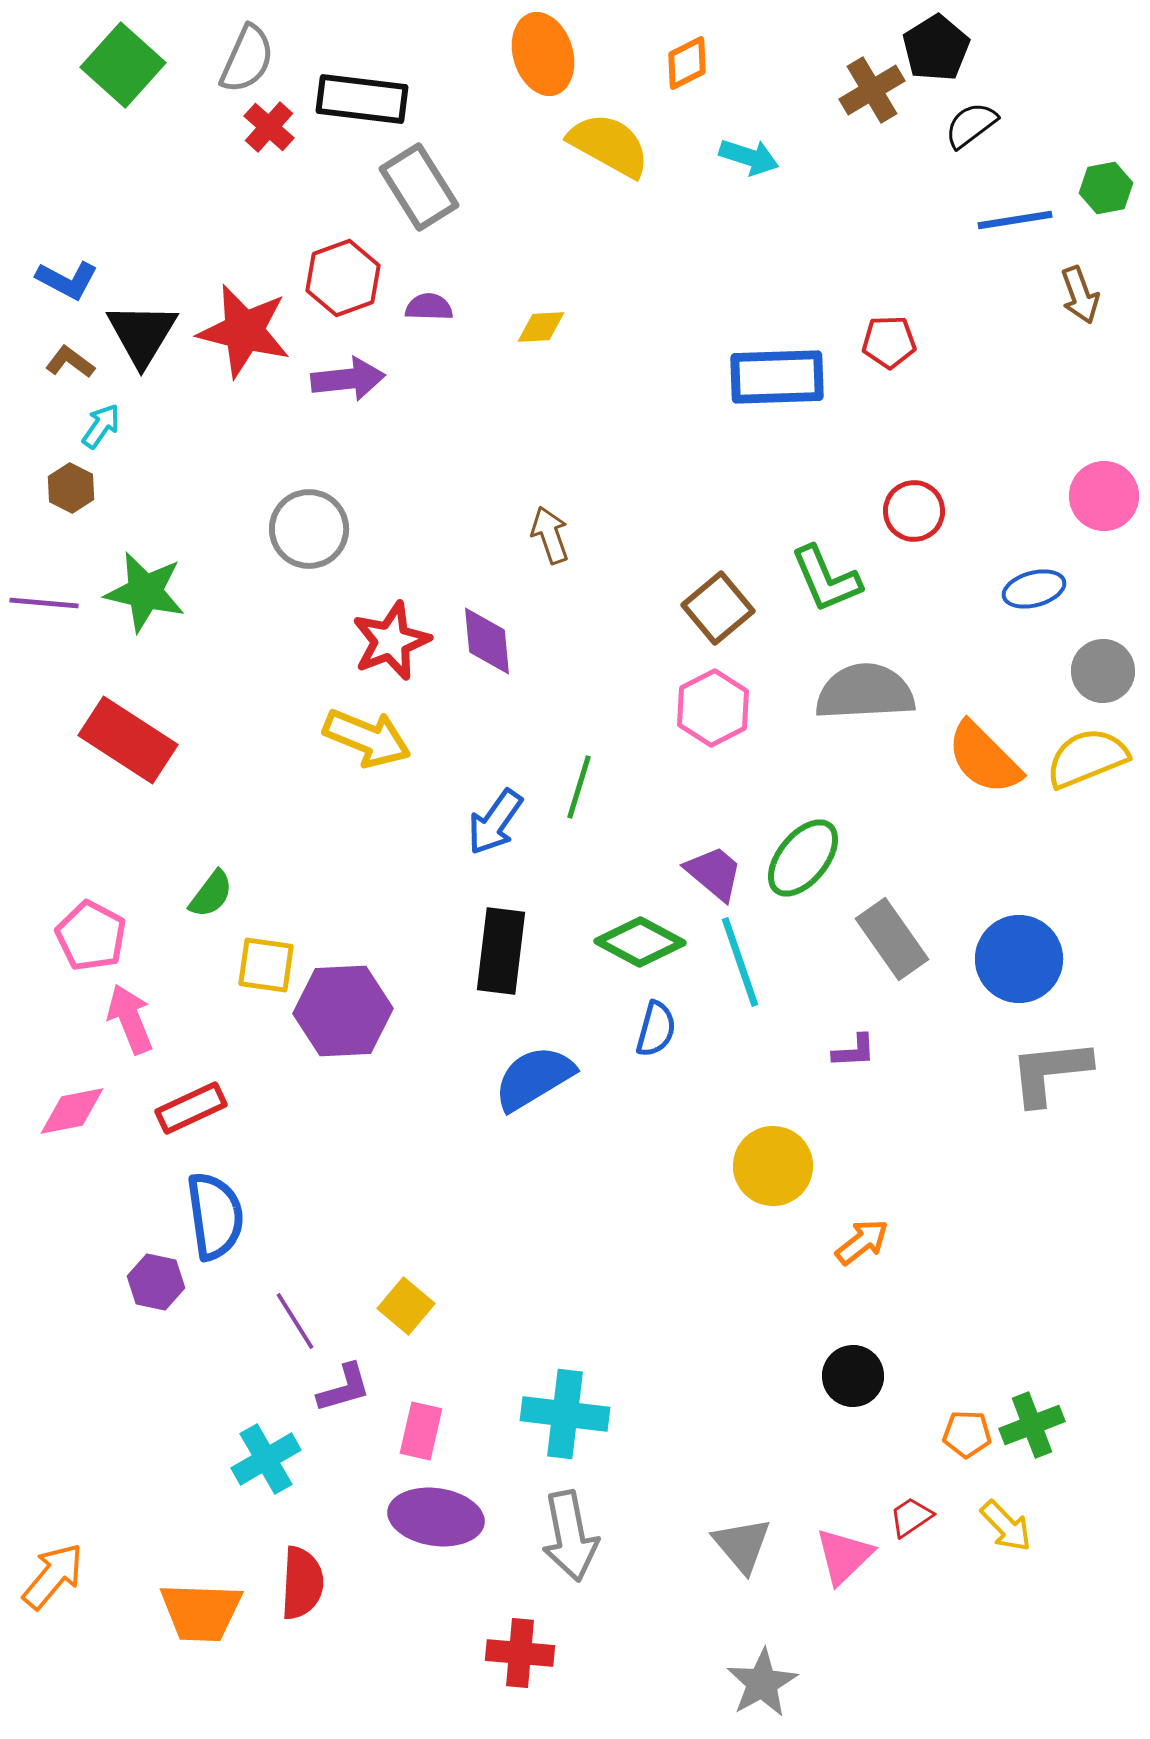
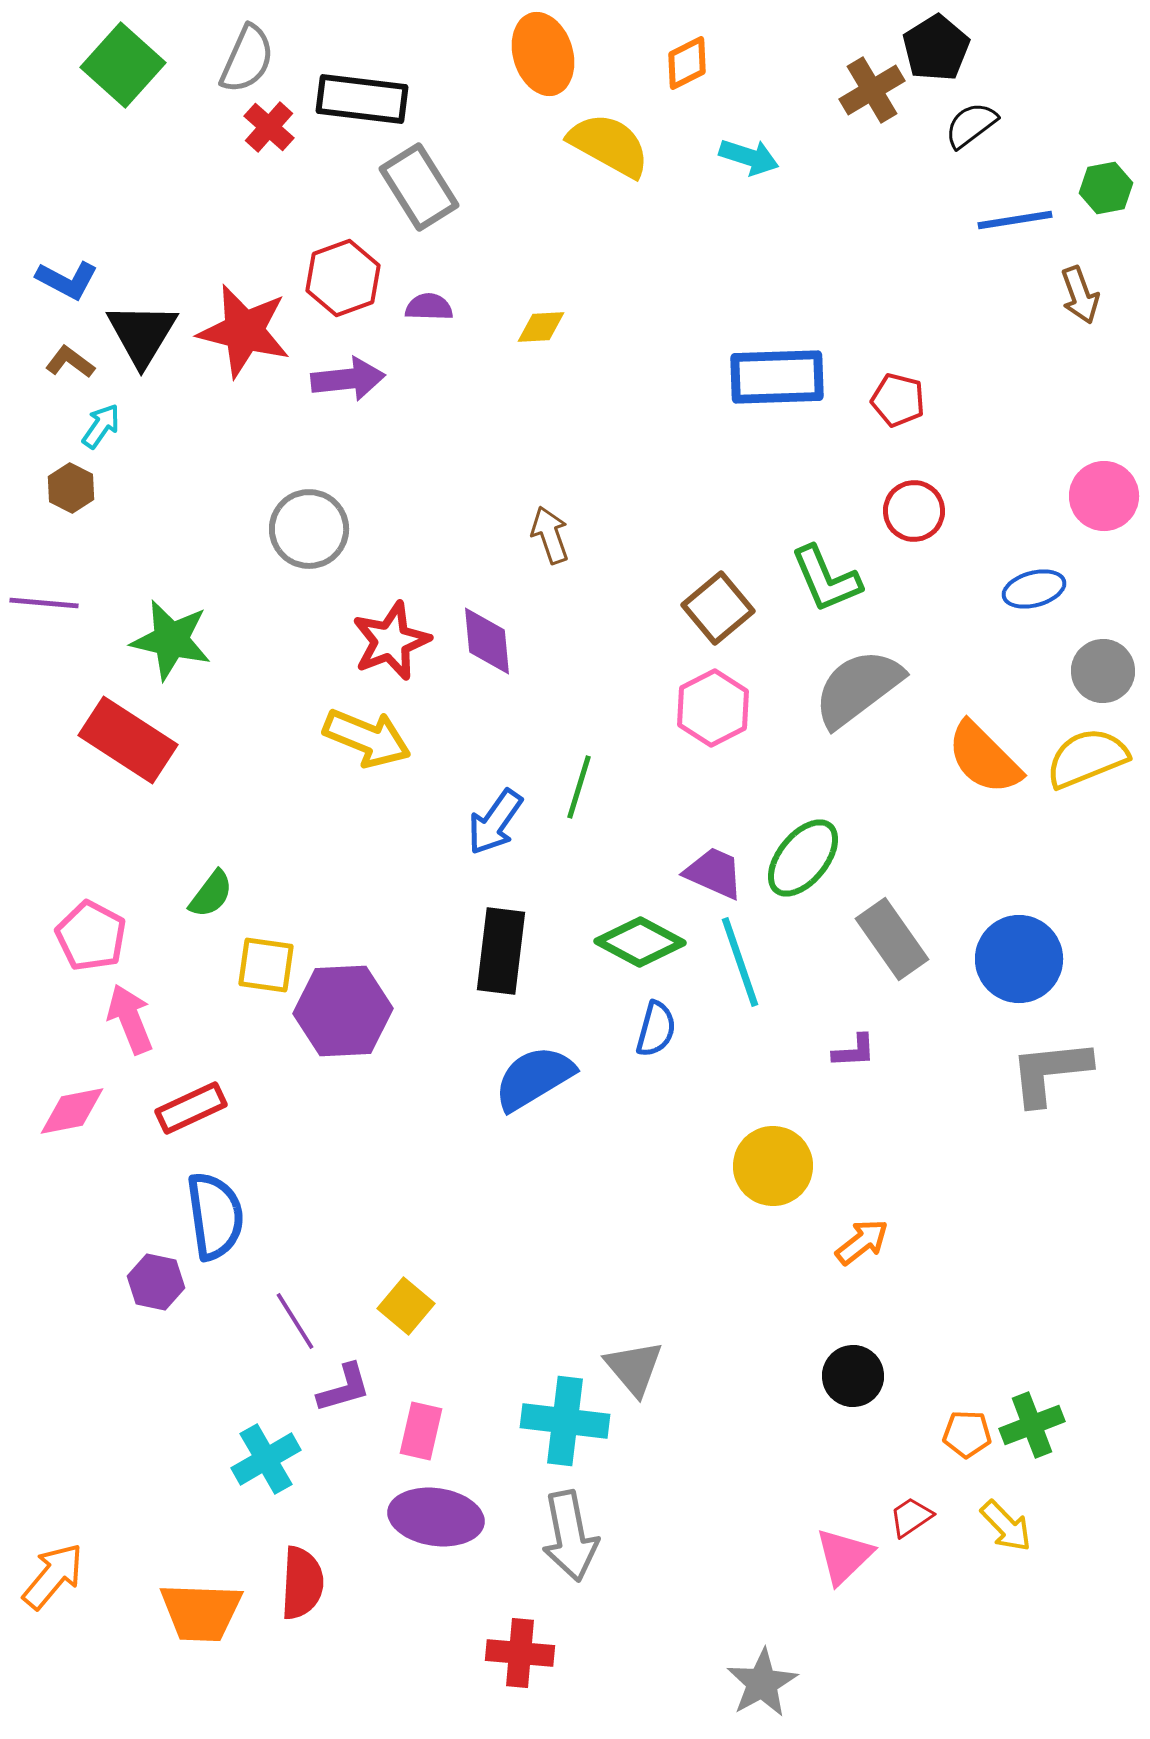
red pentagon at (889, 342): moved 9 px right, 58 px down; rotated 16 degrees clockwise
green star at (145, 592): moved 26 px right, 48 px down
gray semicircle at (865, 692): moved 7 px left, 4 px up; rotated 34 degrees counterclockwise
purple trapezoid at (714, 873): rotated 16 degrees counterclockwise
cyan cross at (565, 1414): moved 7 px down
gray triangle at (742, 1545): moved 108 px left, 177 px up
